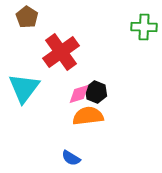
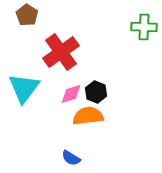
brown pentagon: moved 2 px up
pink diamond: moved 8 px left
